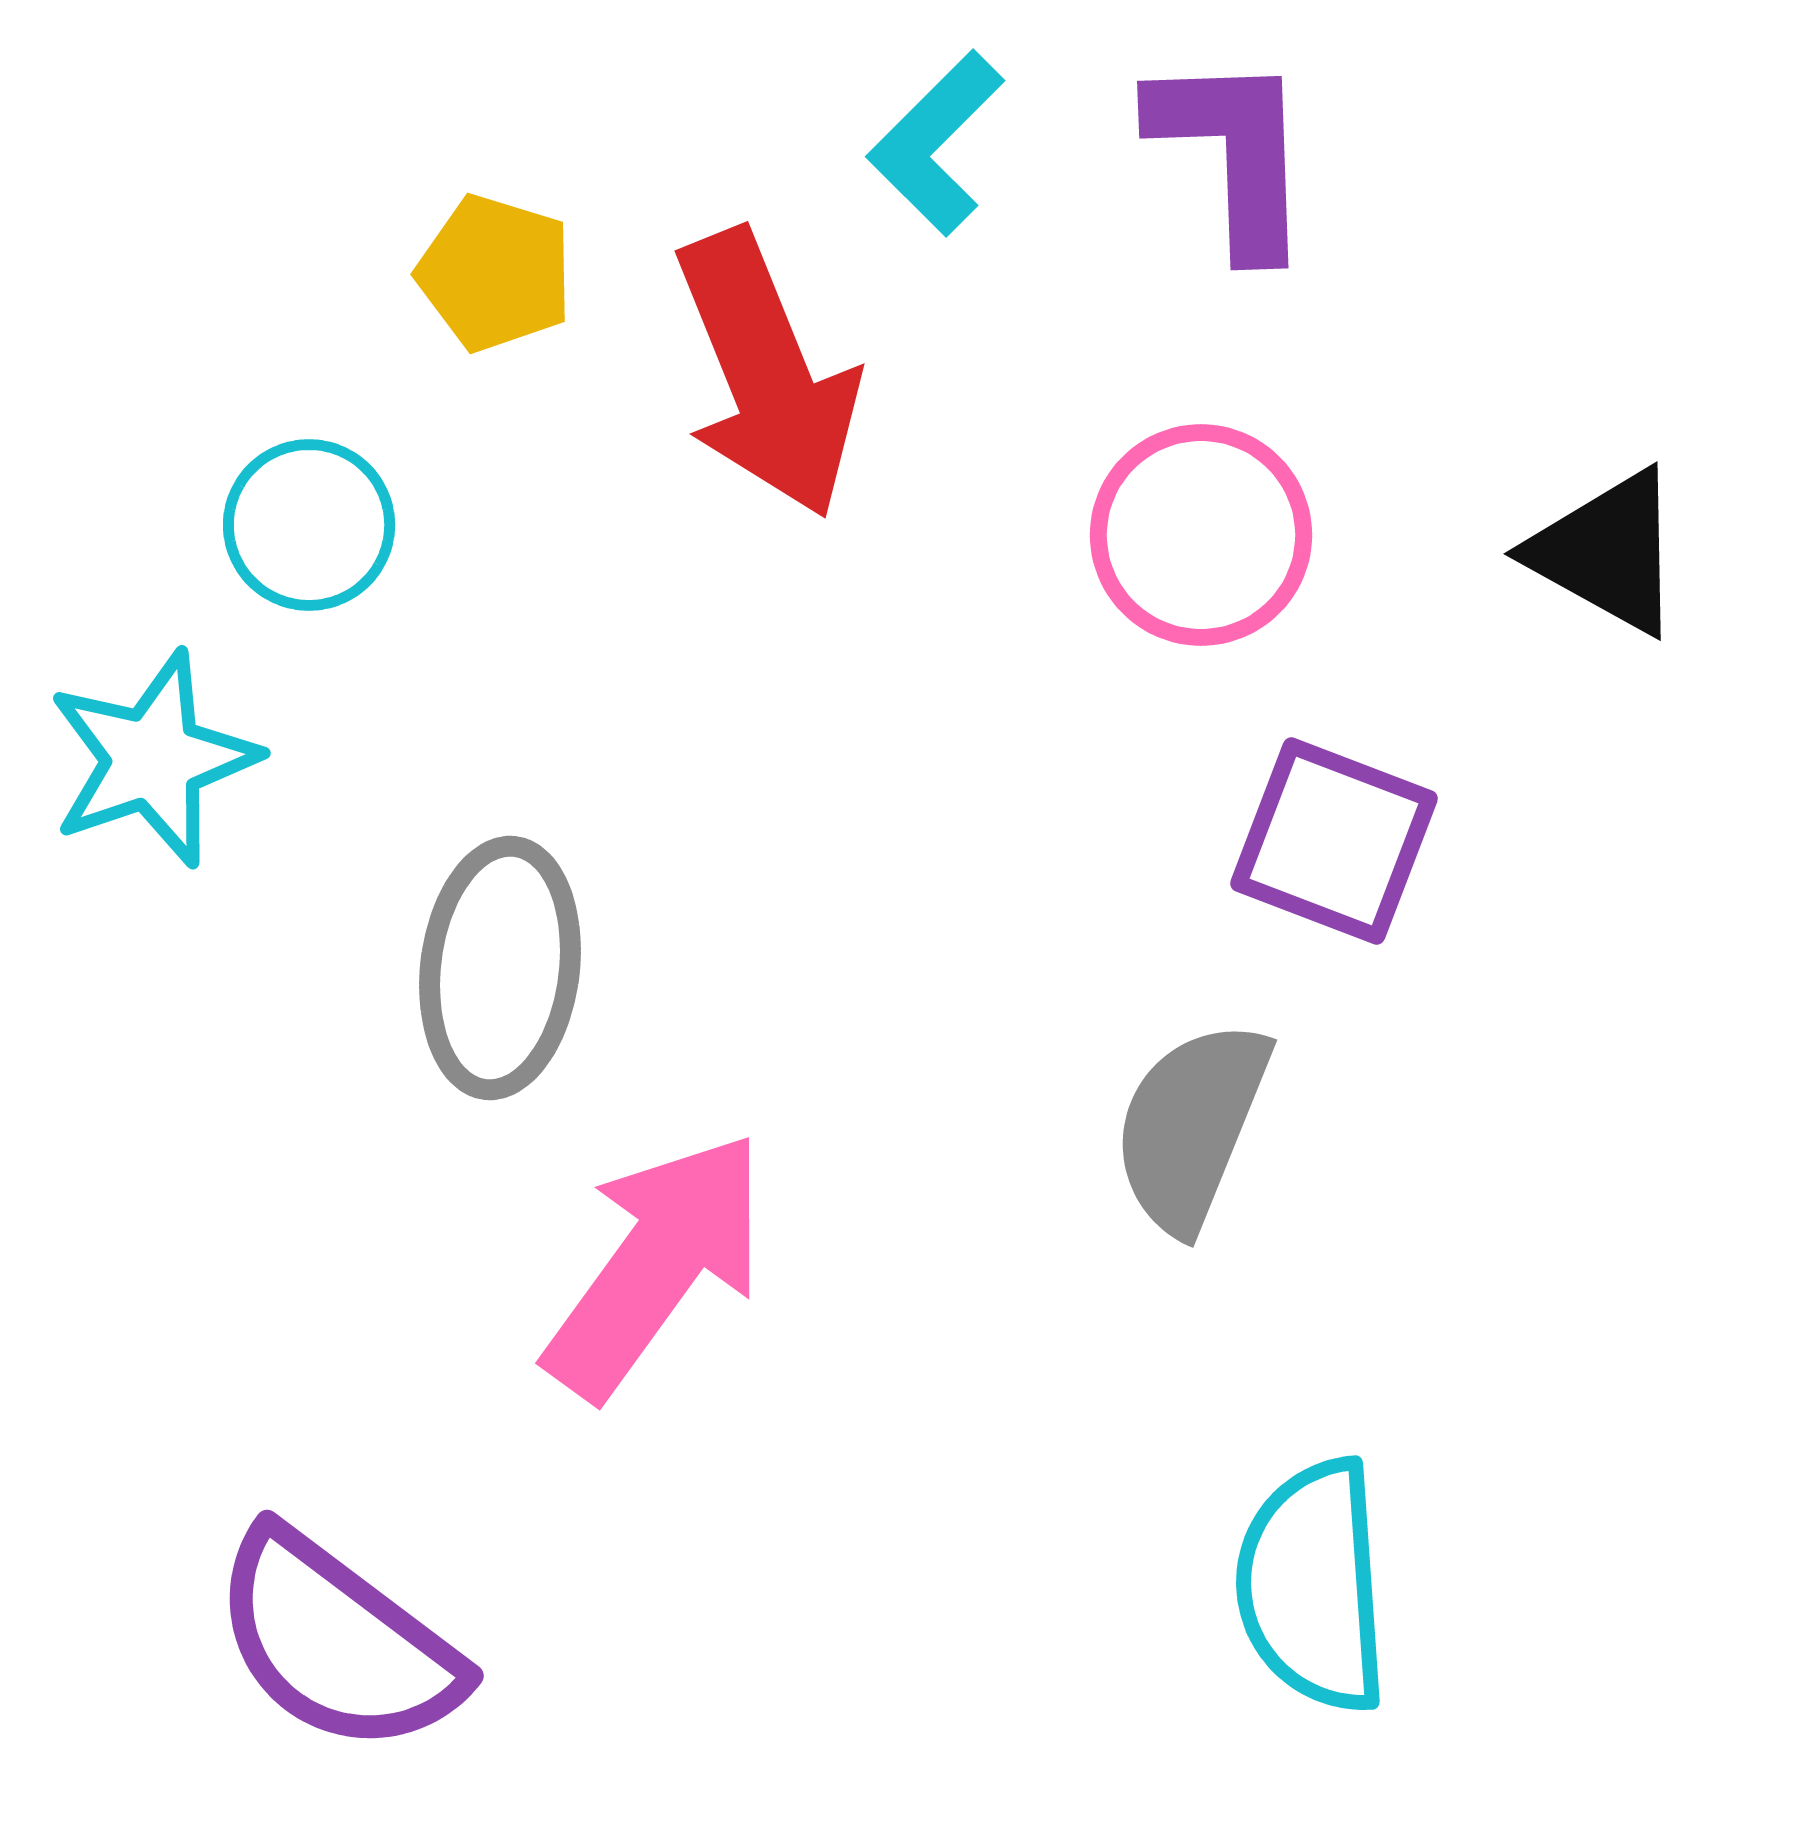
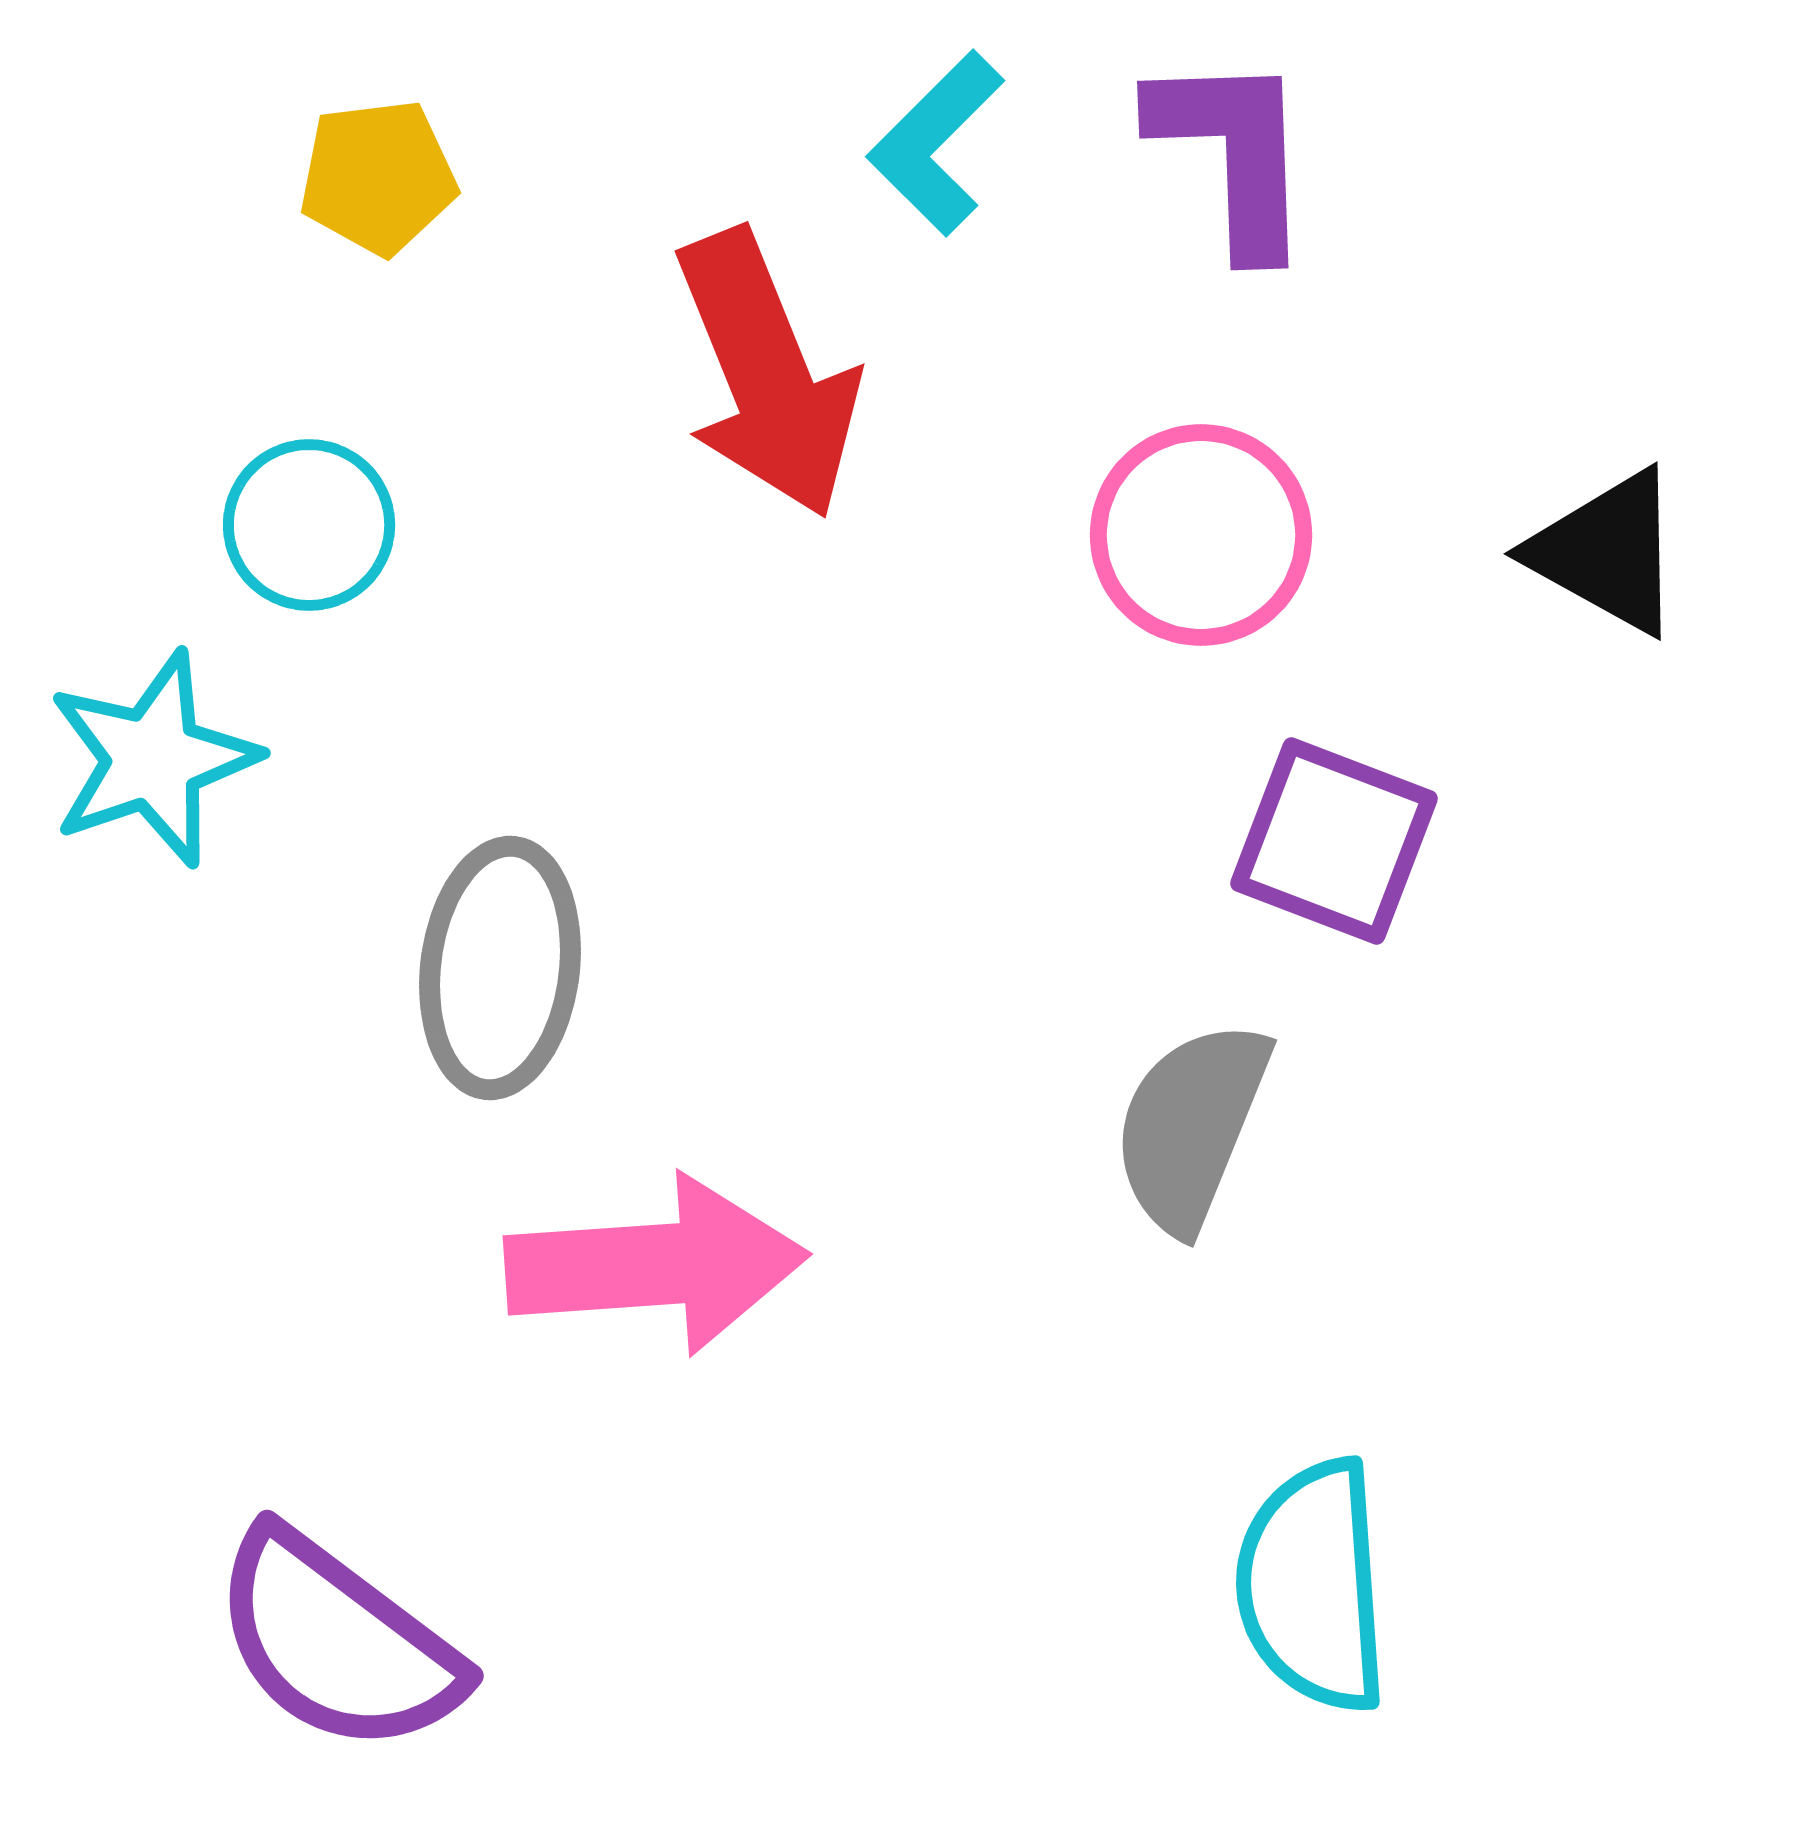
yellow pentagon: moved 117 px left, 96 px up; rotated 24 degrees counterclockwise
pink arrow: rotated 50 degrees clockwise
